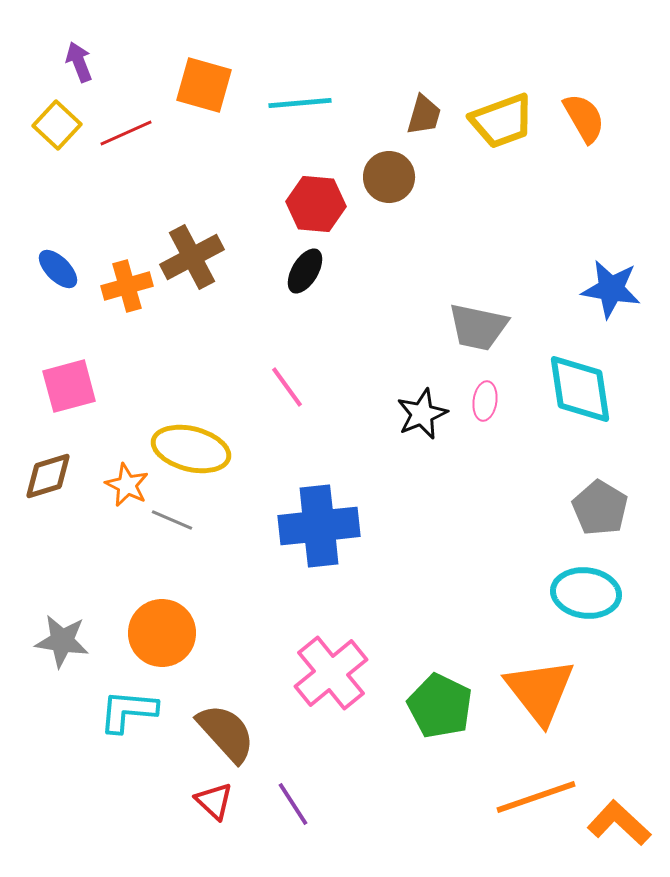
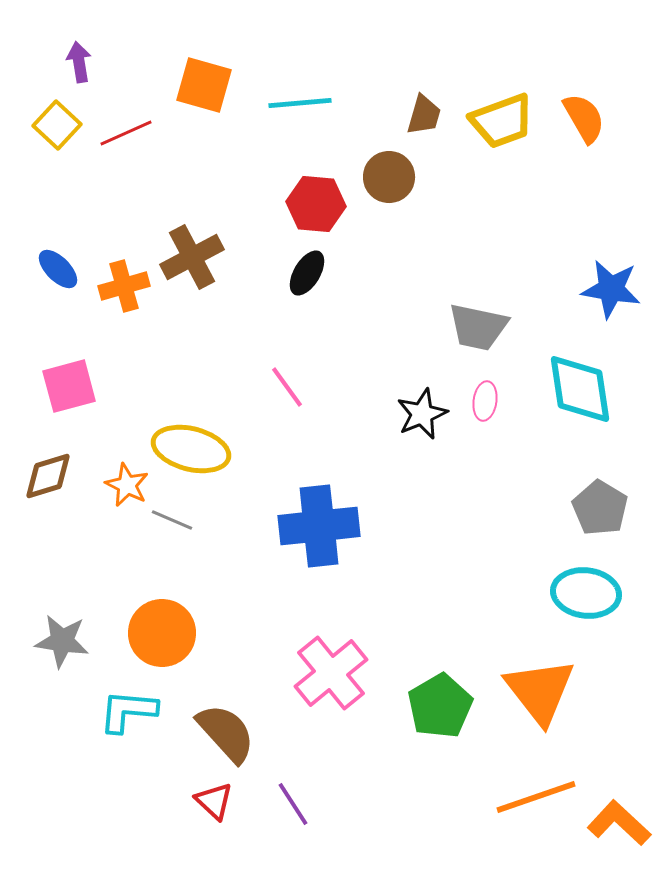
purple arrow: rotated 12 degrees clockwise
black ellipse: moved 2 px right, 2 px down
orange cross: moved 3 px left
green pentagon: rotated 16 degrees clockwise
